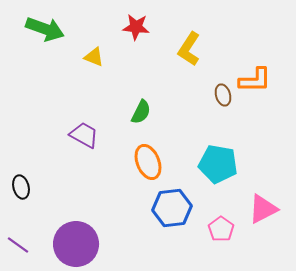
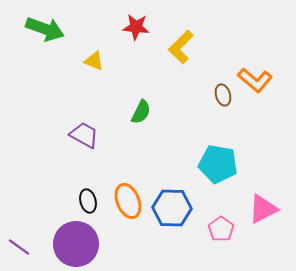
yellow L-shape: moved 8 px left, 2 px up; rotated 12 degrees clockwise
yellow triangle: moved 4 px down
orange L-shape: rotated 40 degrees clockwise
orange ellipse: moved 20 px left, 39 px down
black ellipse: moved 67 px right, 14 px down
blue hexagon: rotated 9 degrees clockwise
purple line: moved 1 px right, 2 px down
